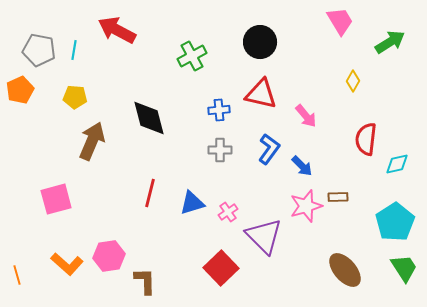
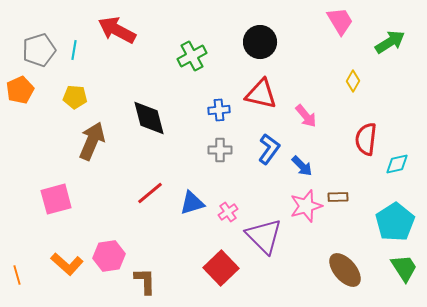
gray pentagon: rotated 28 degrees counterclockwise
red line: rotated 36 degrees clockwise
